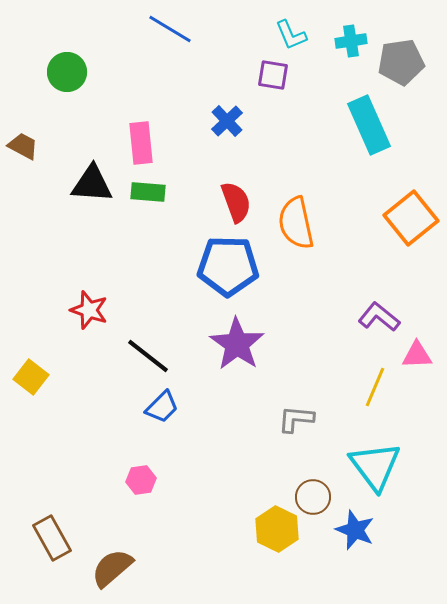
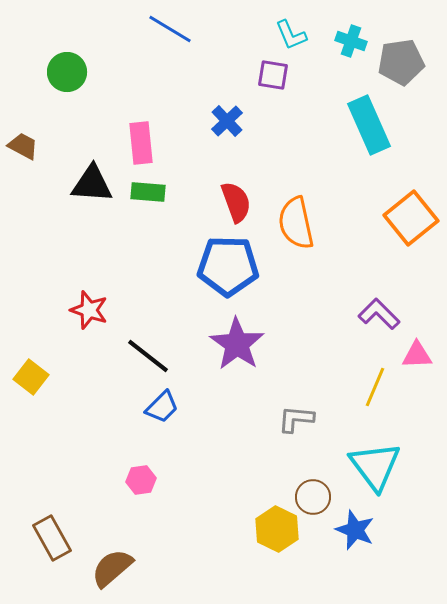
cyan cross: rotated 28 degrees clockwise
purple L-shape: moved 3 px up; rotated 6 degrees clockwise
